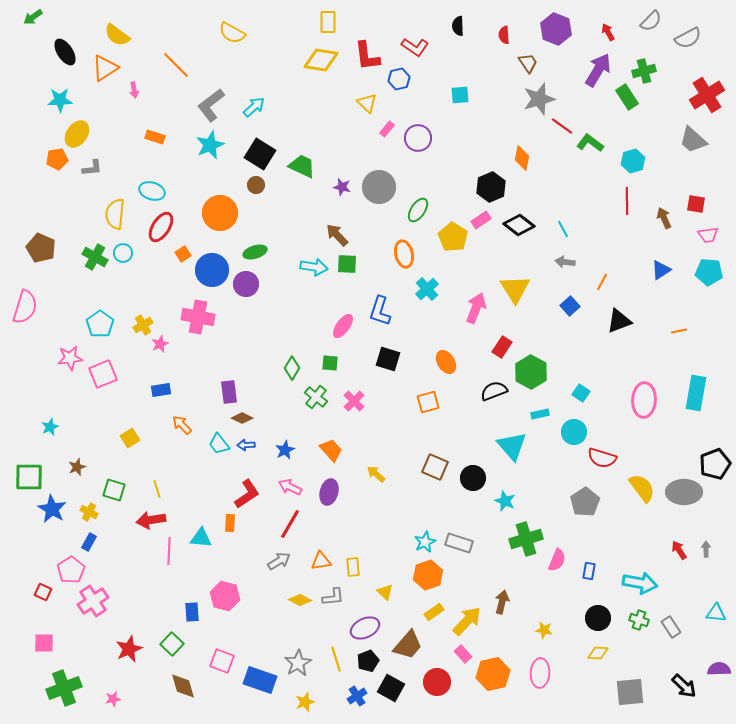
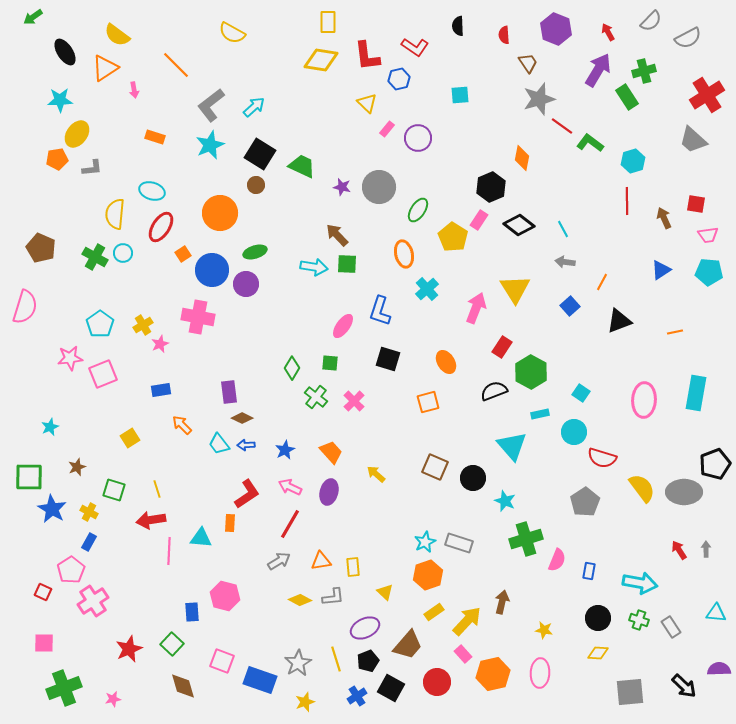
pink rectangle at (481, 220): moved 2 px left; rotated 24 degrees counterclockwise
orange line at (679, 331): moved 4 px left, 1 px down
orange trapezoid at (331, 450): moved 2 px down
